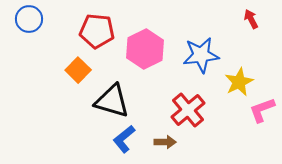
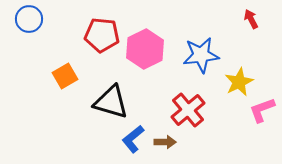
red pentagon: moved 5 px right, 4 px down
orange square: moved 13 px left, 6 px down; rotated 15 degrees clockwise
black triangle: moved 1 px left, 1 px down
blue L-shape: moved 9 px right
